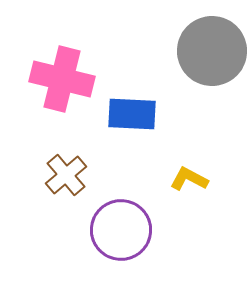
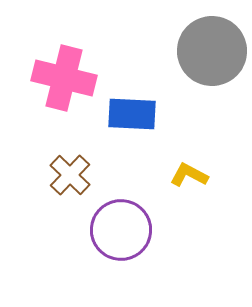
pink cross: moved 2 px right, 1 px up
brown cross: moved 4 px right; rotated 6 degrees counterclockwise
yellow L-shape: moved 4 px up
